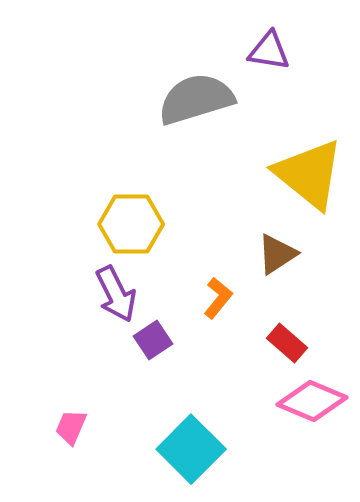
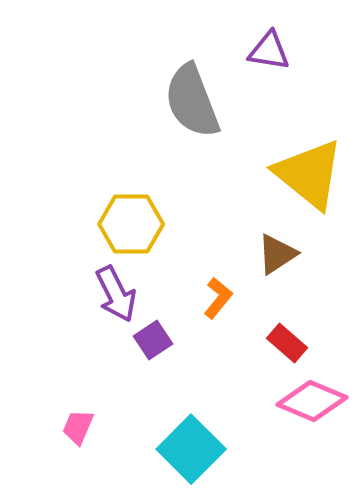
gray semicircle: moved 4 px left, 2 px down; rotated 94 degrees counterclockwise
pink trapezoid: moved 7 px right
